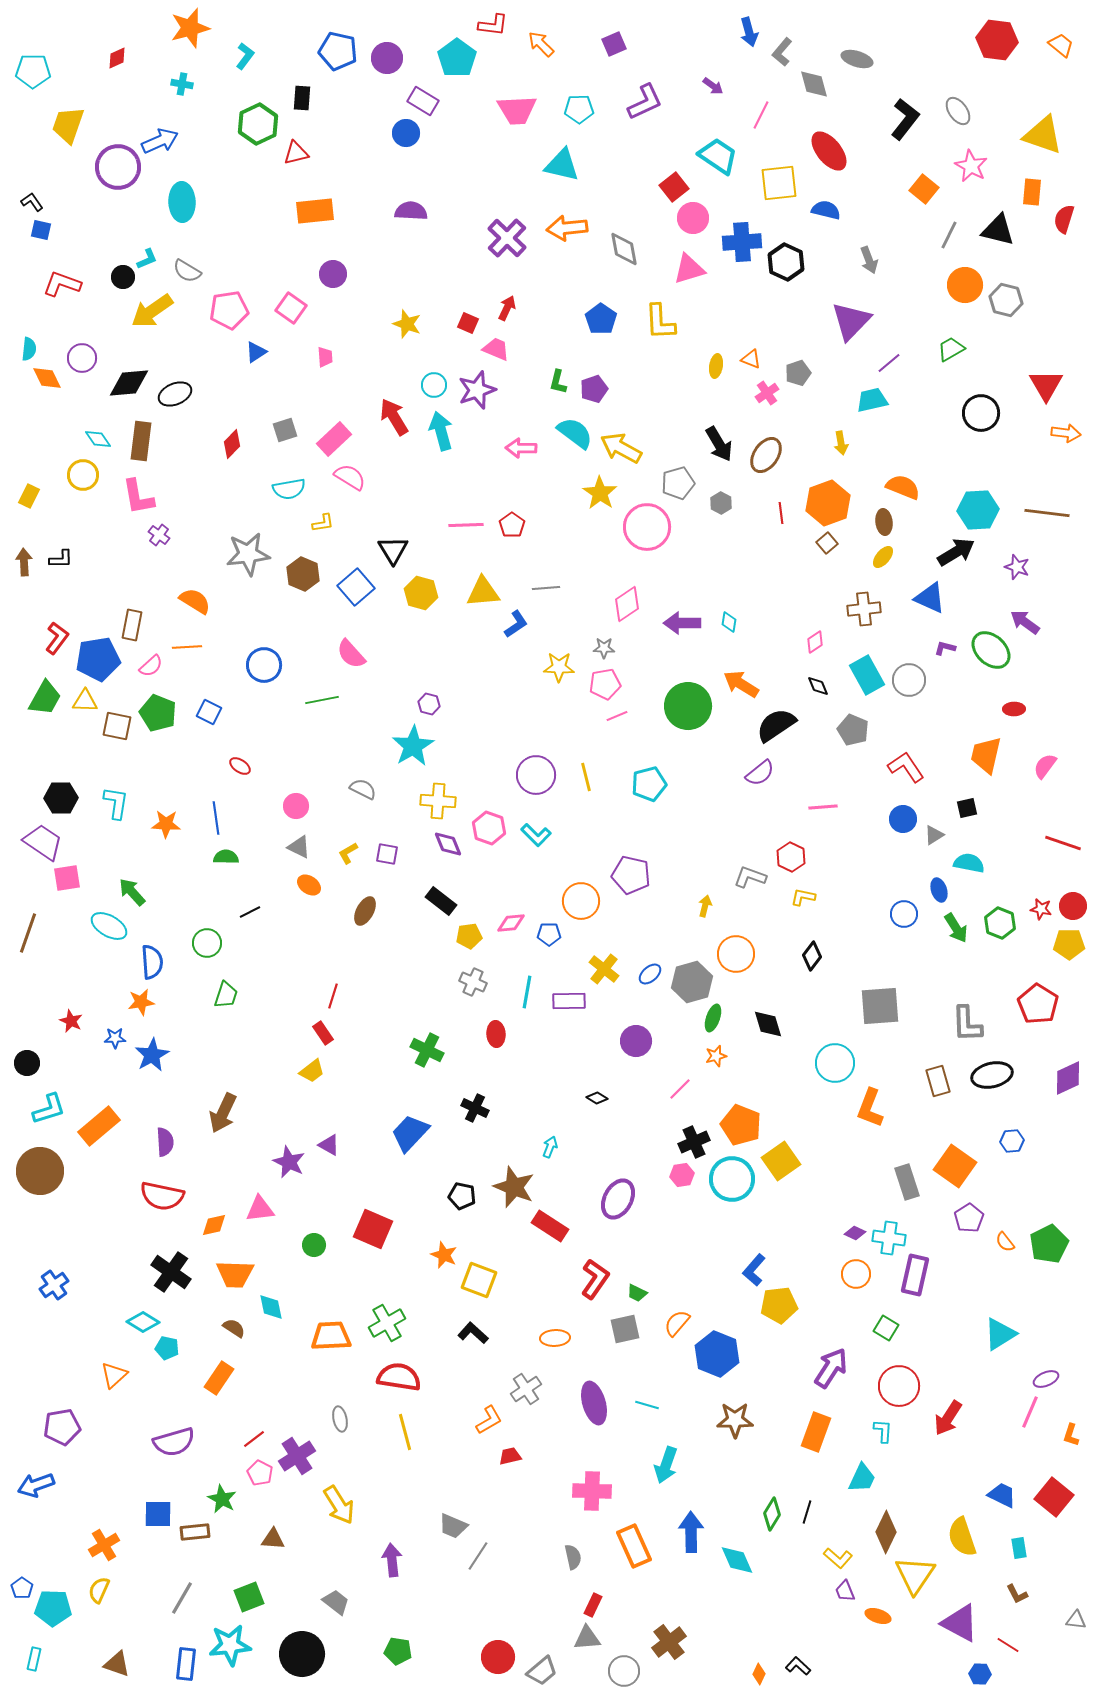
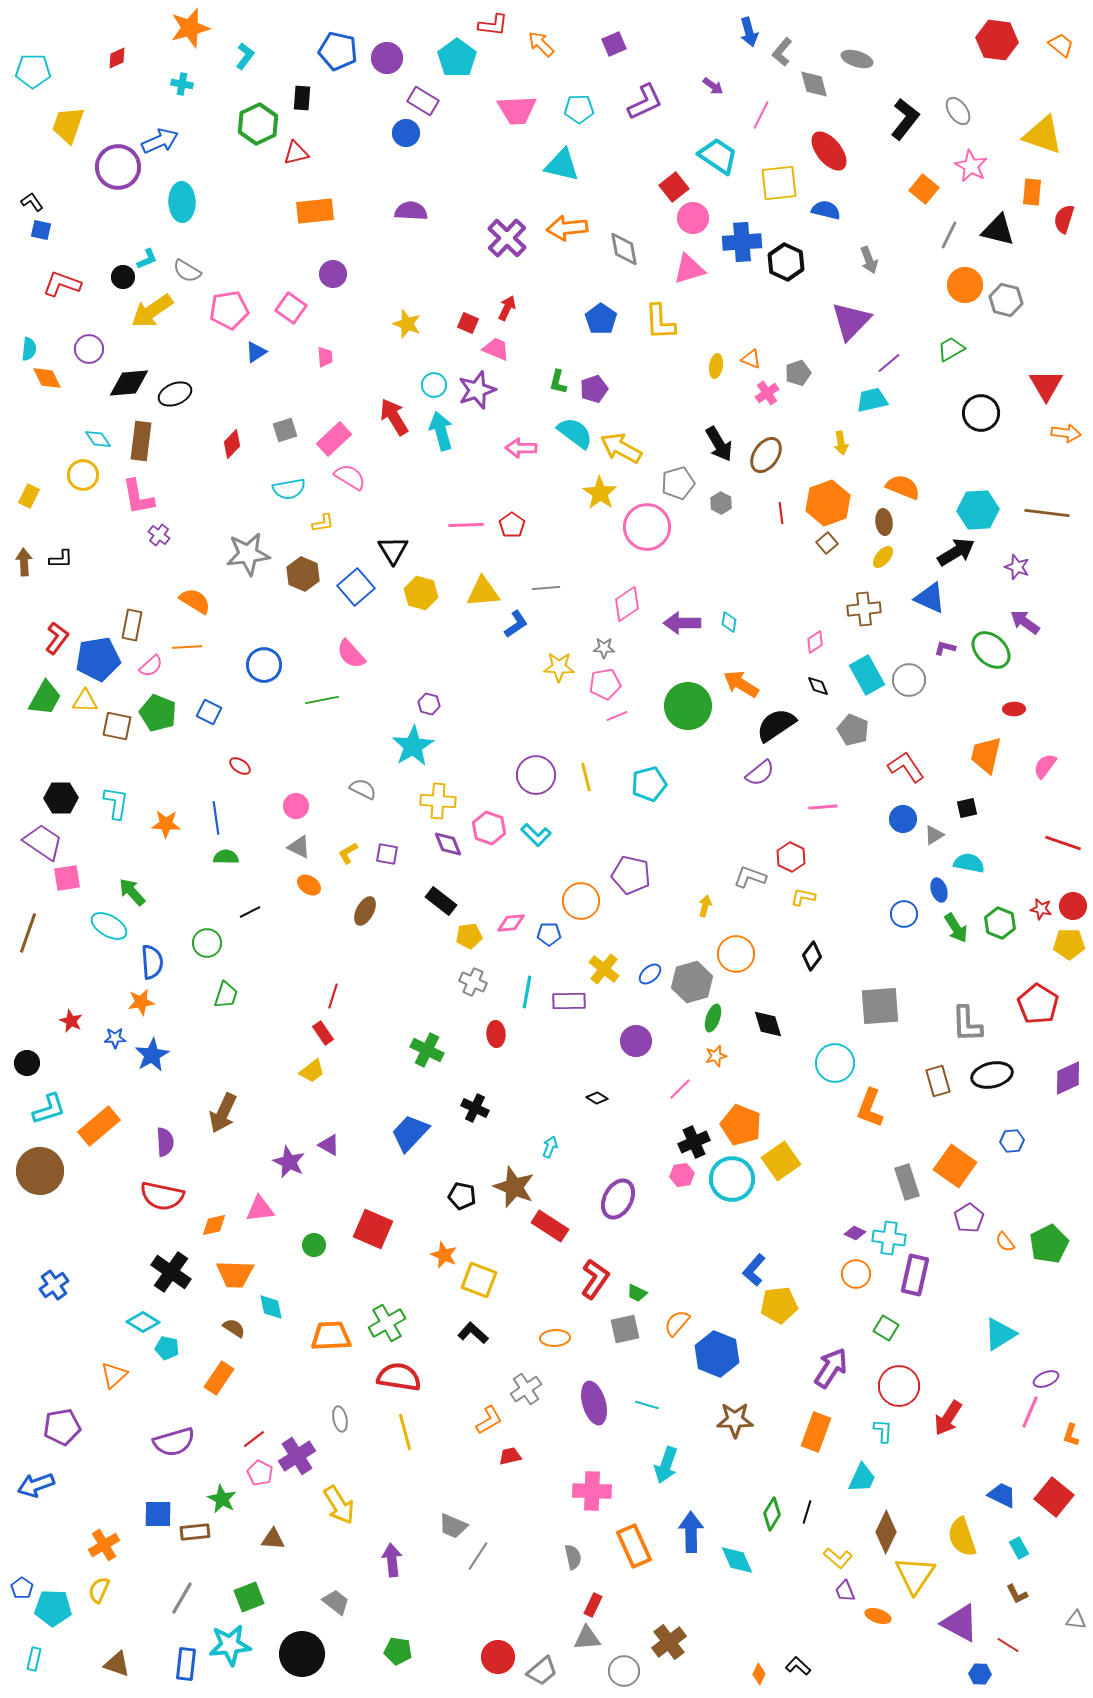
purple circle at (82, 358): moved 7 px right, 9 px up
cyan rectangle at (1019, 1548): rotated 20 degrees counterclockwise
